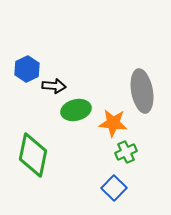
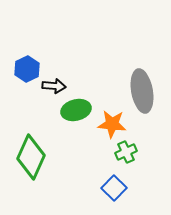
orange star: moved 1 px left, 1 px down
green diamond: moved 2 px left, 2 px down; rotated 12 degrees clockwise
